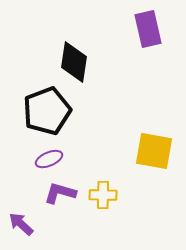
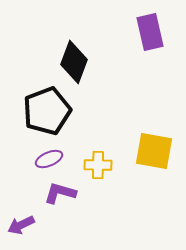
purple rectangle: moved 2 px right, 3 px down
black diamond: rotated 12 degrees clockwise
yellow cross: moved 5 px left, 30 px up
purple arrow: moved 1 px down; rotated 68 degrees counterclockwise
